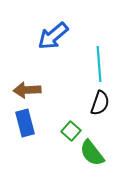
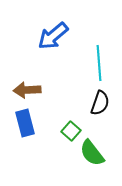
cyan line: moved 1 px up
